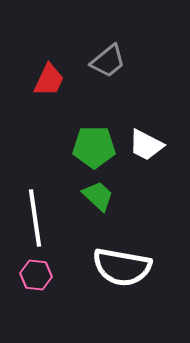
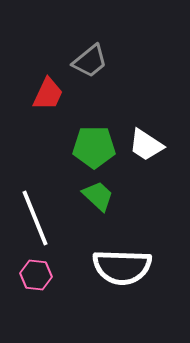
gray trapezoid: moved 18 px left
red trapezoid: moved 1 px left, 14 px down
white trapezoid: rotated 6 degrees clockwise
white line: rotated 14 degrees counterclockwise
white semicircle: rotated 8 degrees counterclockwise
